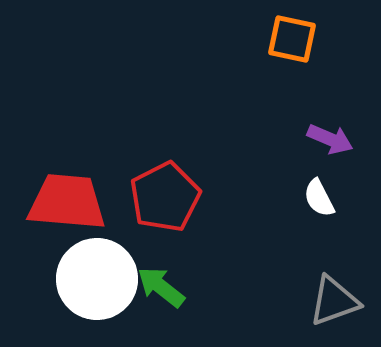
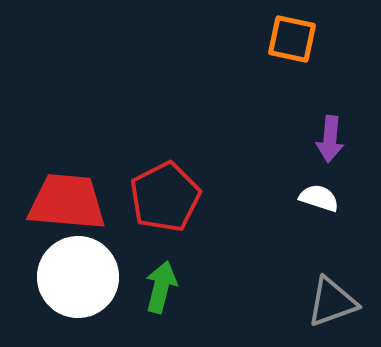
purple arrow: rotated 72 degrees clockwise
white semicircle: rotated 135 degrees clockwise
white circle: moved 19 px left, 2 px up
green arrow: rotated 66 degrees clockwise
gray triangle: moved 2 px left, 1 px down
